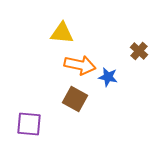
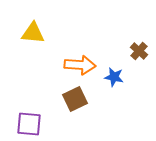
yellow triangle: moved 29 px left
orange arrow: rotated 8 degrees counterclockwise
blue star: moved 6 px right
brown square: rotated 35 degrees clockwise
